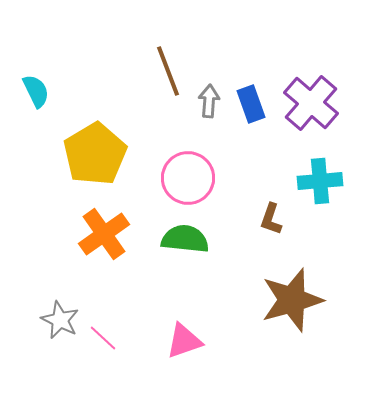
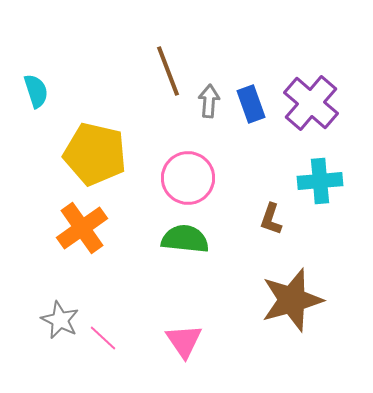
cyan semicircle: rotated 8 degrees clockwise
yellow pentagon: rotated 28 degrees counterclockwise
orange cross: moved 22 px left, 6 px up
pink triangle: rotated 45 degrees counterclockwise
